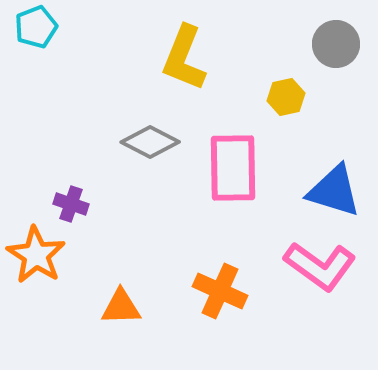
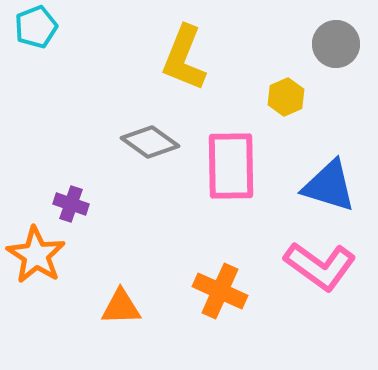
yellow hexagon: rotated 12 degrees counterclockwise
gray diamond: rotated 8 degrees clockwise
pink rectangle: moved 2 px left, 2 px up
blue triangle: moved 5 px left, 5 px up
